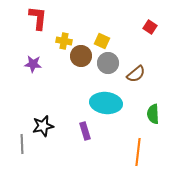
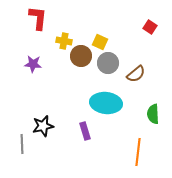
yellow square: moved 2 px left, 1 px down
